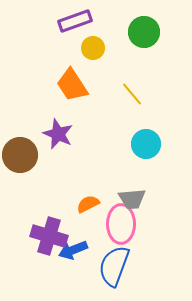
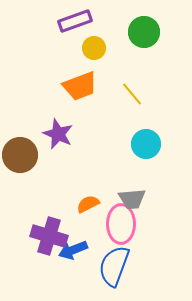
yellow circle: moved 1 px right
orange trapezoid: moved 8 px right, 1 px down; rotated 78 degrees counterclockwise
